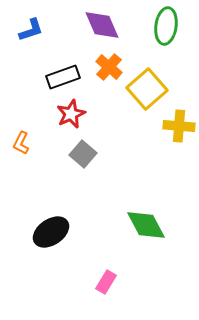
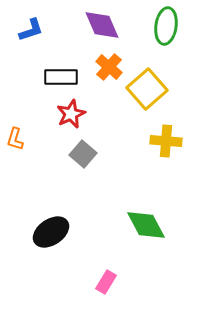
black rectangle: moved 2 px left; rotated 20 degrees clockwise
yellow cross: moved 13 px left, 15 px down
orange L-shape: moved 6 px left, 4 px up; rotated 10 degrees counterclockwise
